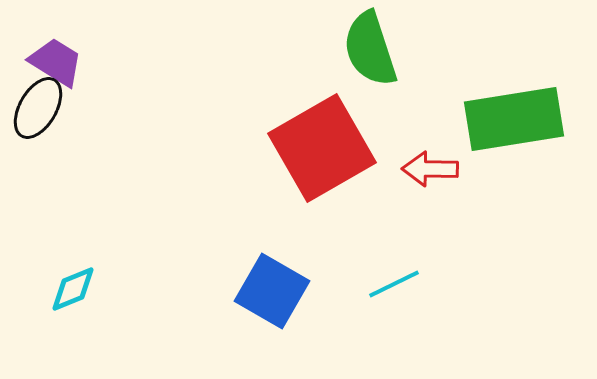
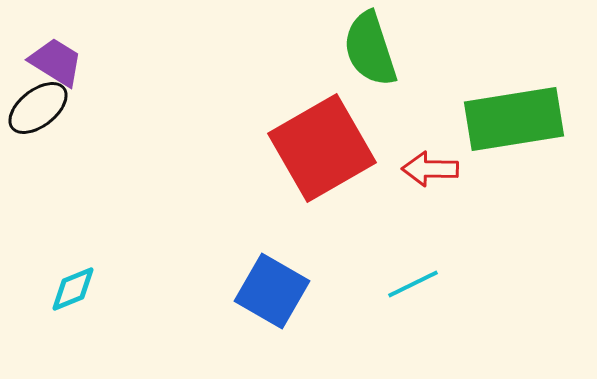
black ellipse: rotated 22 degrees clockwise
cyan line: moved 19 px right
